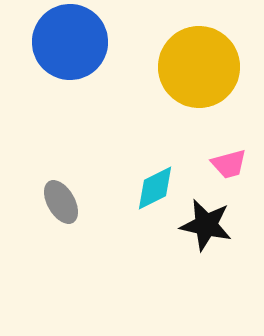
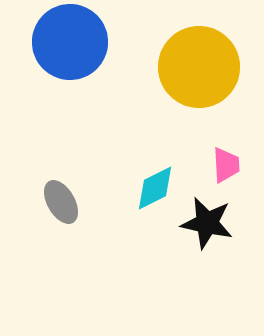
pink trapezoid: moved 3 px left, 1 px down; rotated 78 degrees counterclockwise
black star: moved 1 px right, 2 px up
